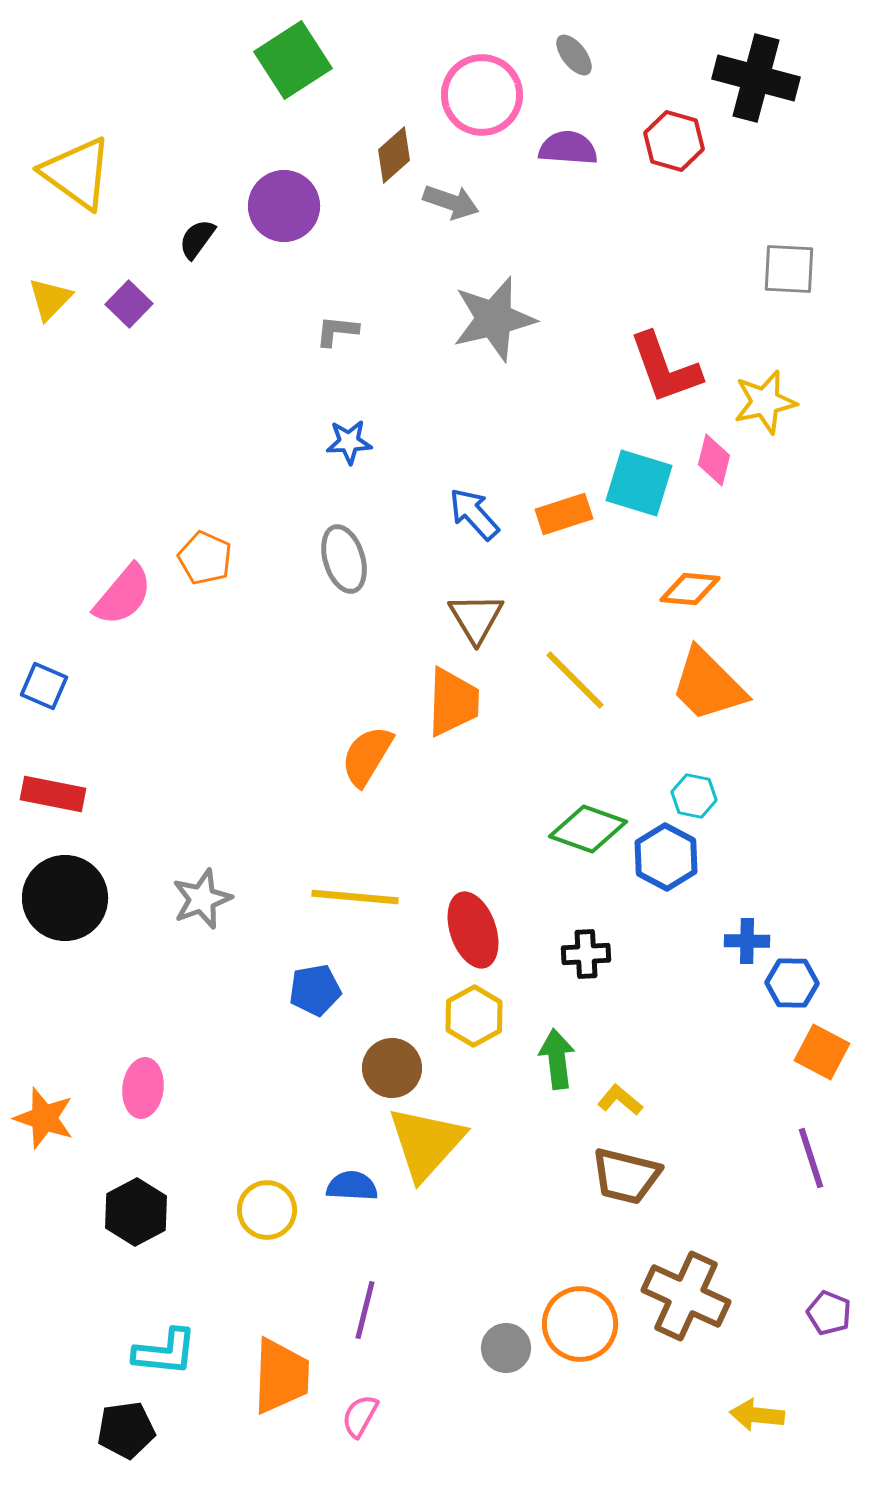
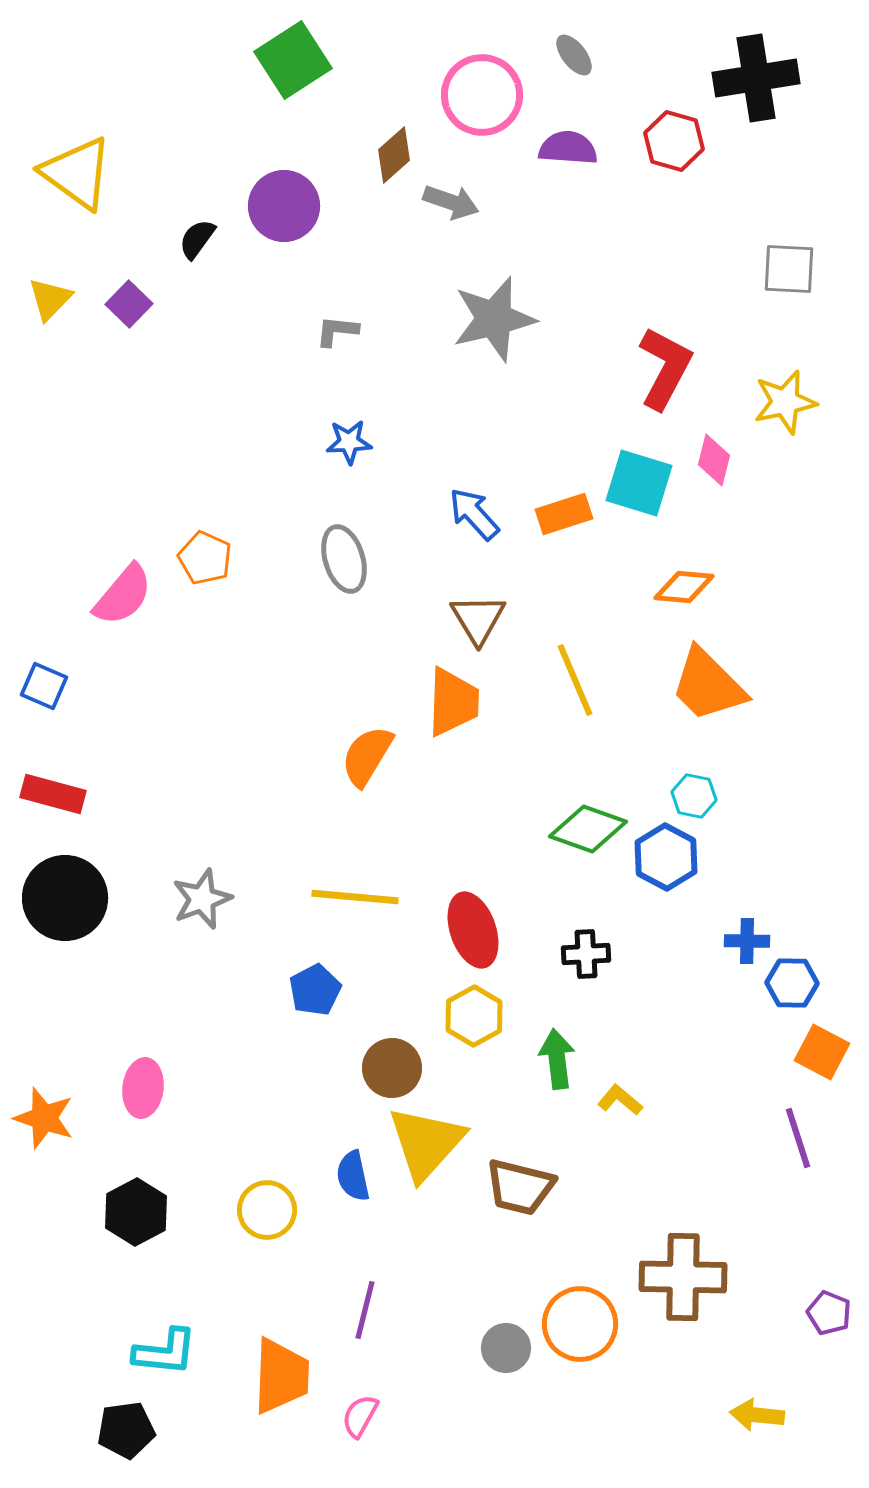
black cross at (756, 78): rotated 24 degrees counterclockwise
red L-shape at (665, 368): rotated 132 degrees counterclockwise
yellow star at (765, 402): moved 20 px right
orange diamond at (690, 589): moved 6 px left, 2 px up
brown triangle at (476, 618): moved 2 px right, 1 px down
yellow line at (575, 680): rotated 22 degrees clockwise
red rectangle at (53, 794): rotated 4 degrees clockwise
blue pentagon at (315, 990): rotated 18 degrees counterclockwise
purple line at (811, 1158): moved 13 px left, 20 px up
brown trapezoid at (626, 1176): moved 106 px left, 11 px down
blue semicircle at (352, 1186): moved 1 px right, 10 px up; rotated 105 degrees counterclockwise
brown cross at (686, 1296): moved 3 px left, 19 px up; rotated 24 degrees counterclockwise
